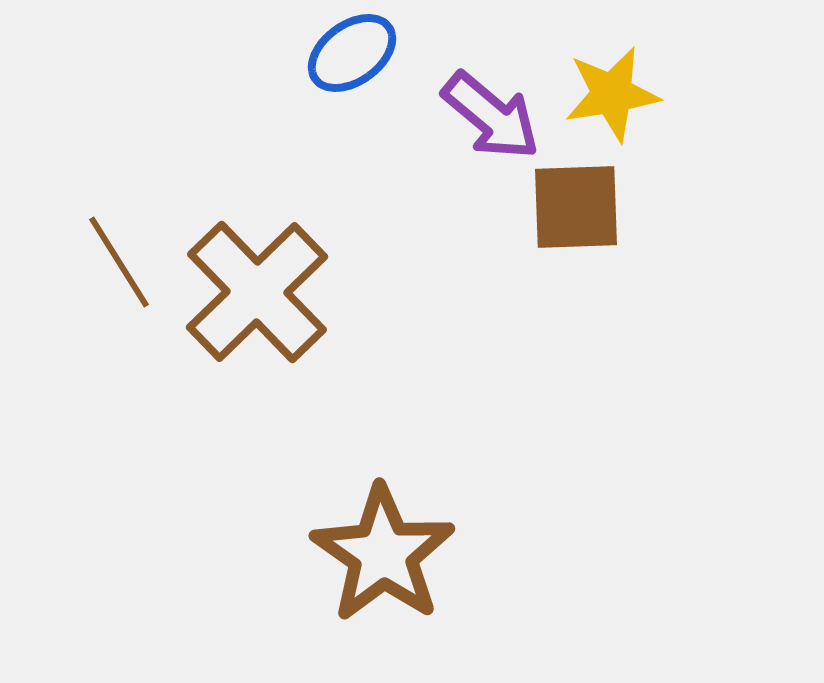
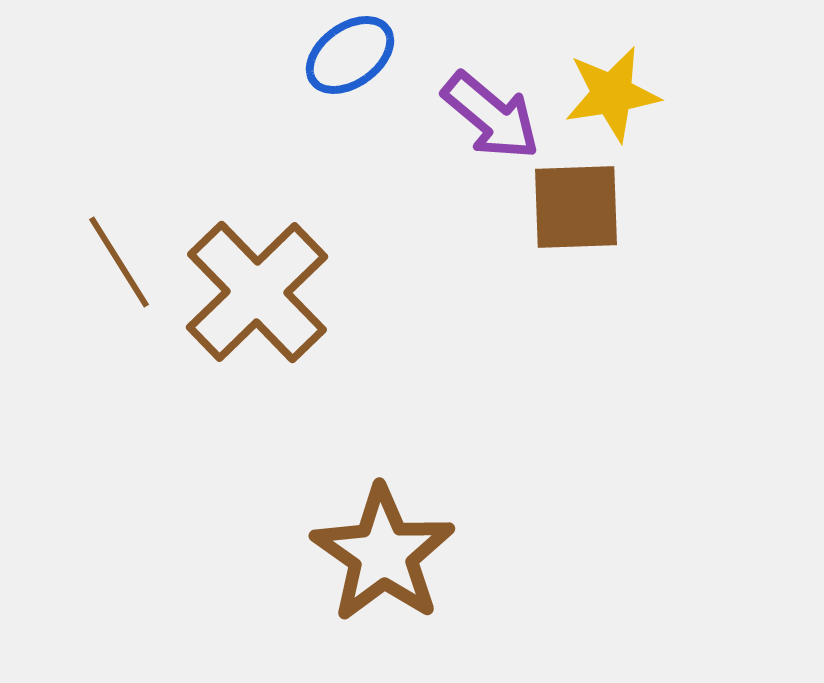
blue ellipse: moved 2 px left, 2 px down
